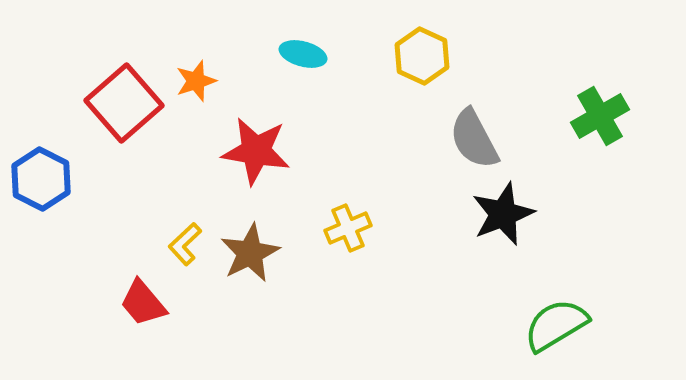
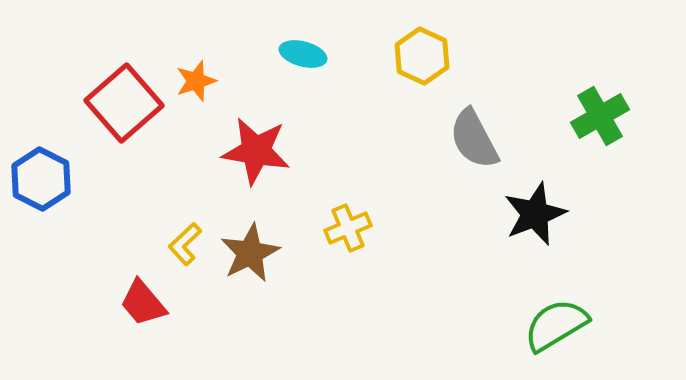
black star: moved 32 px right
